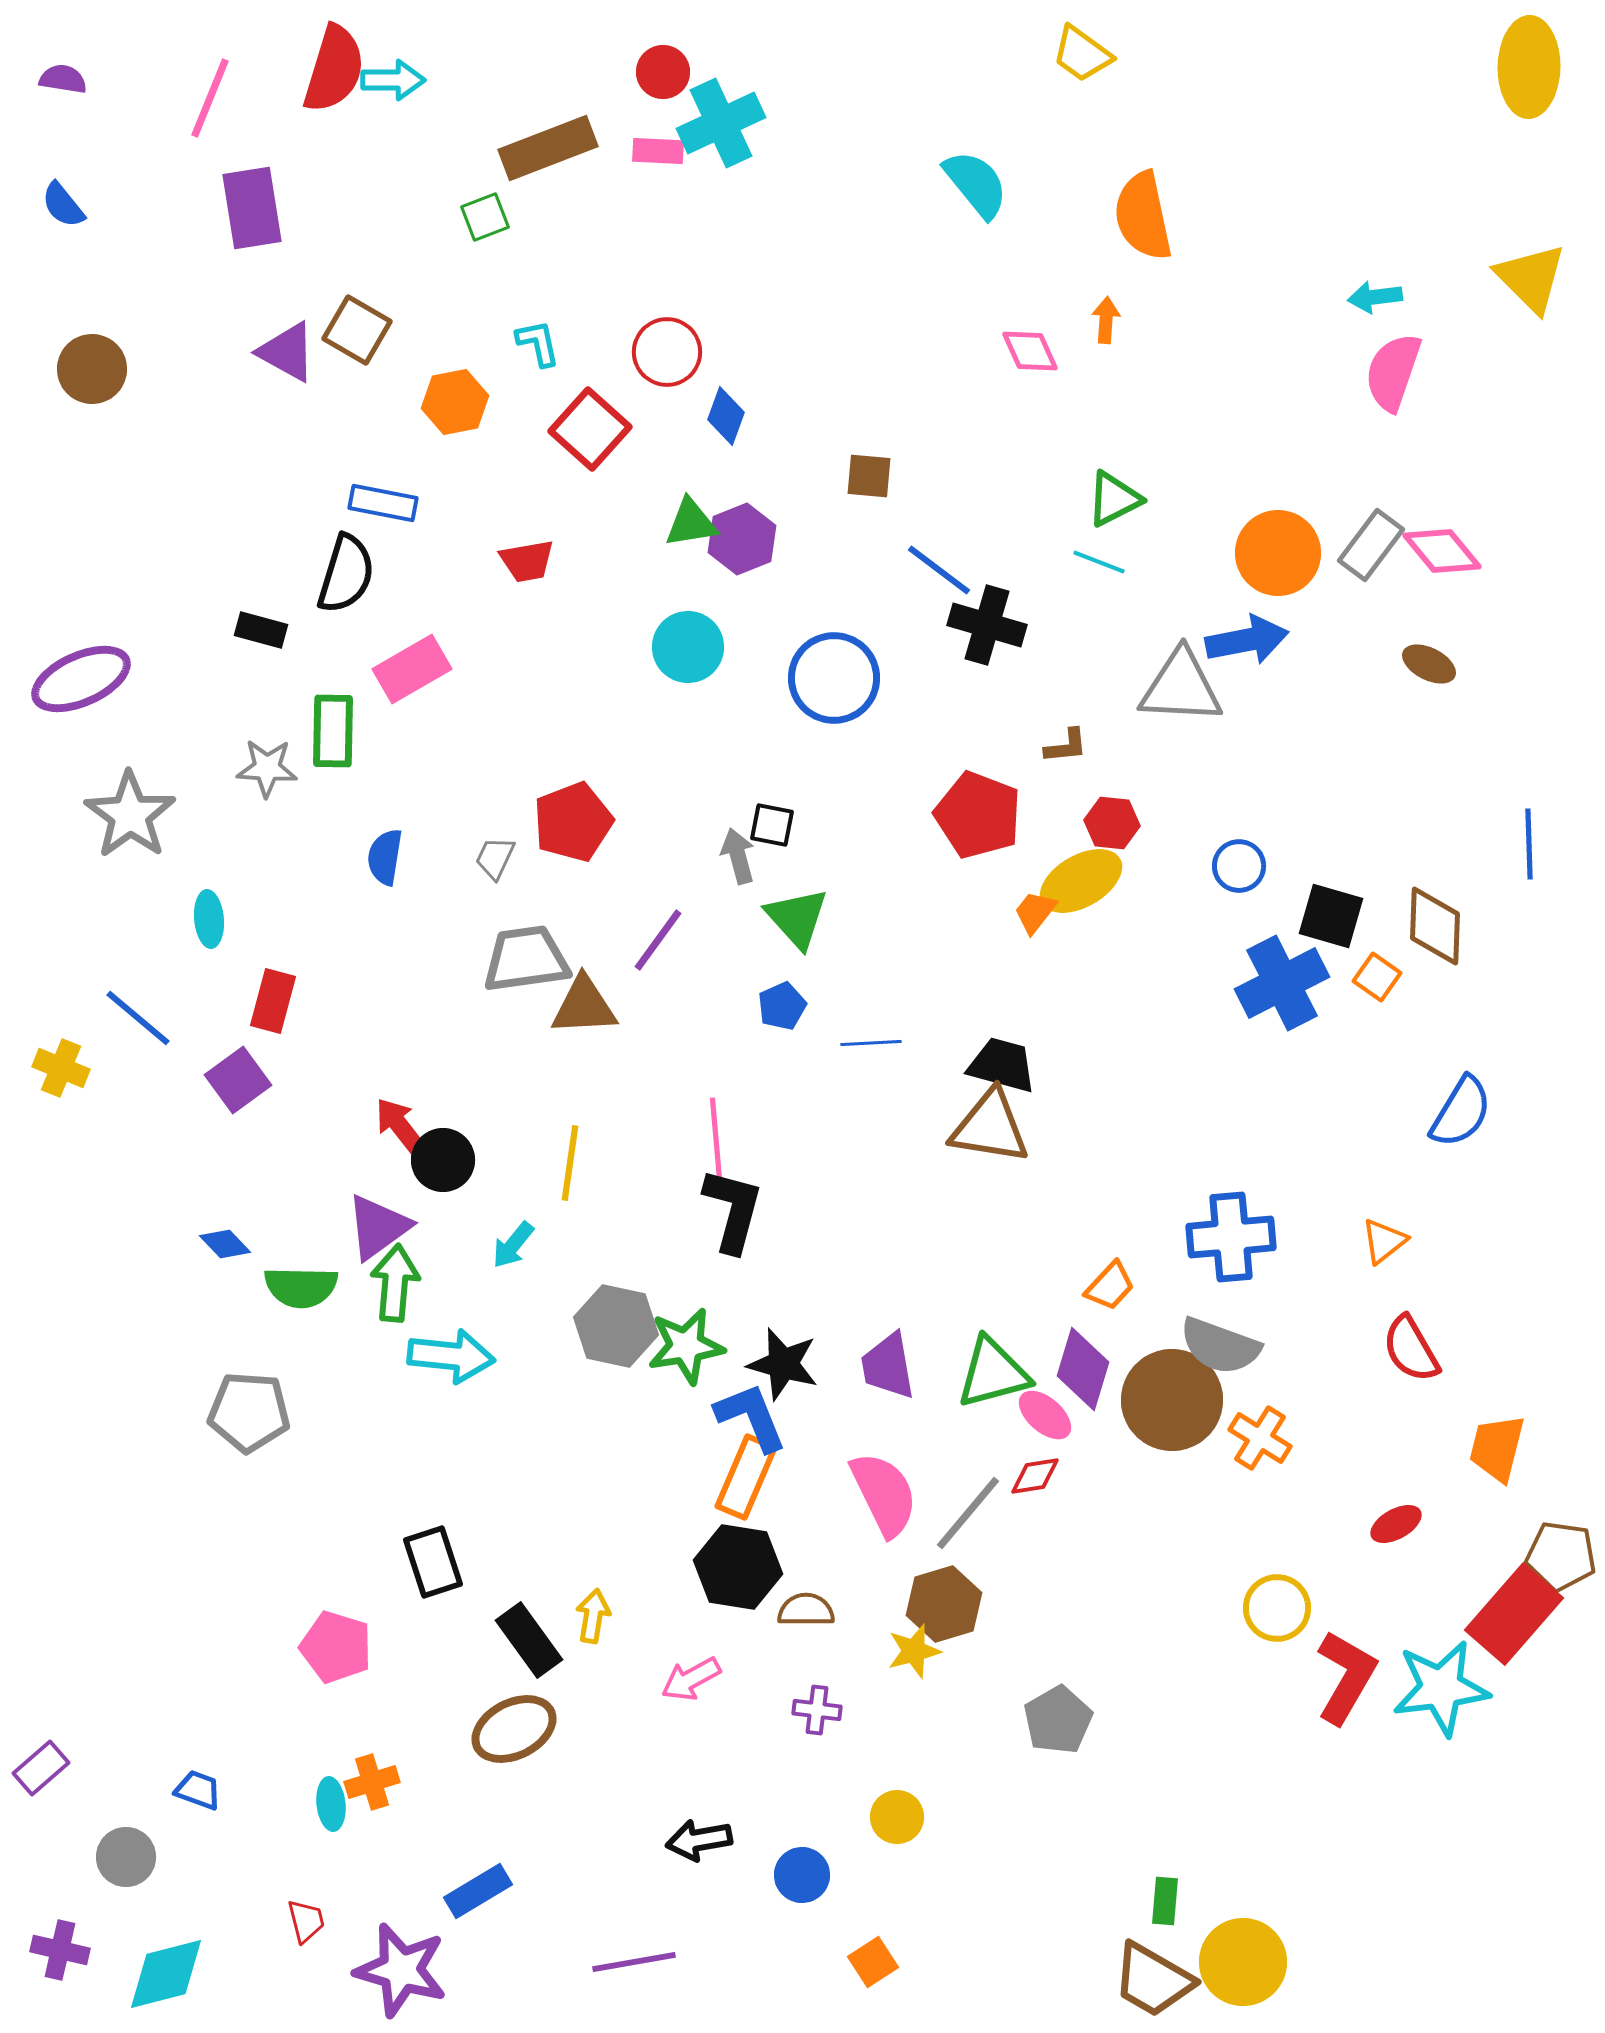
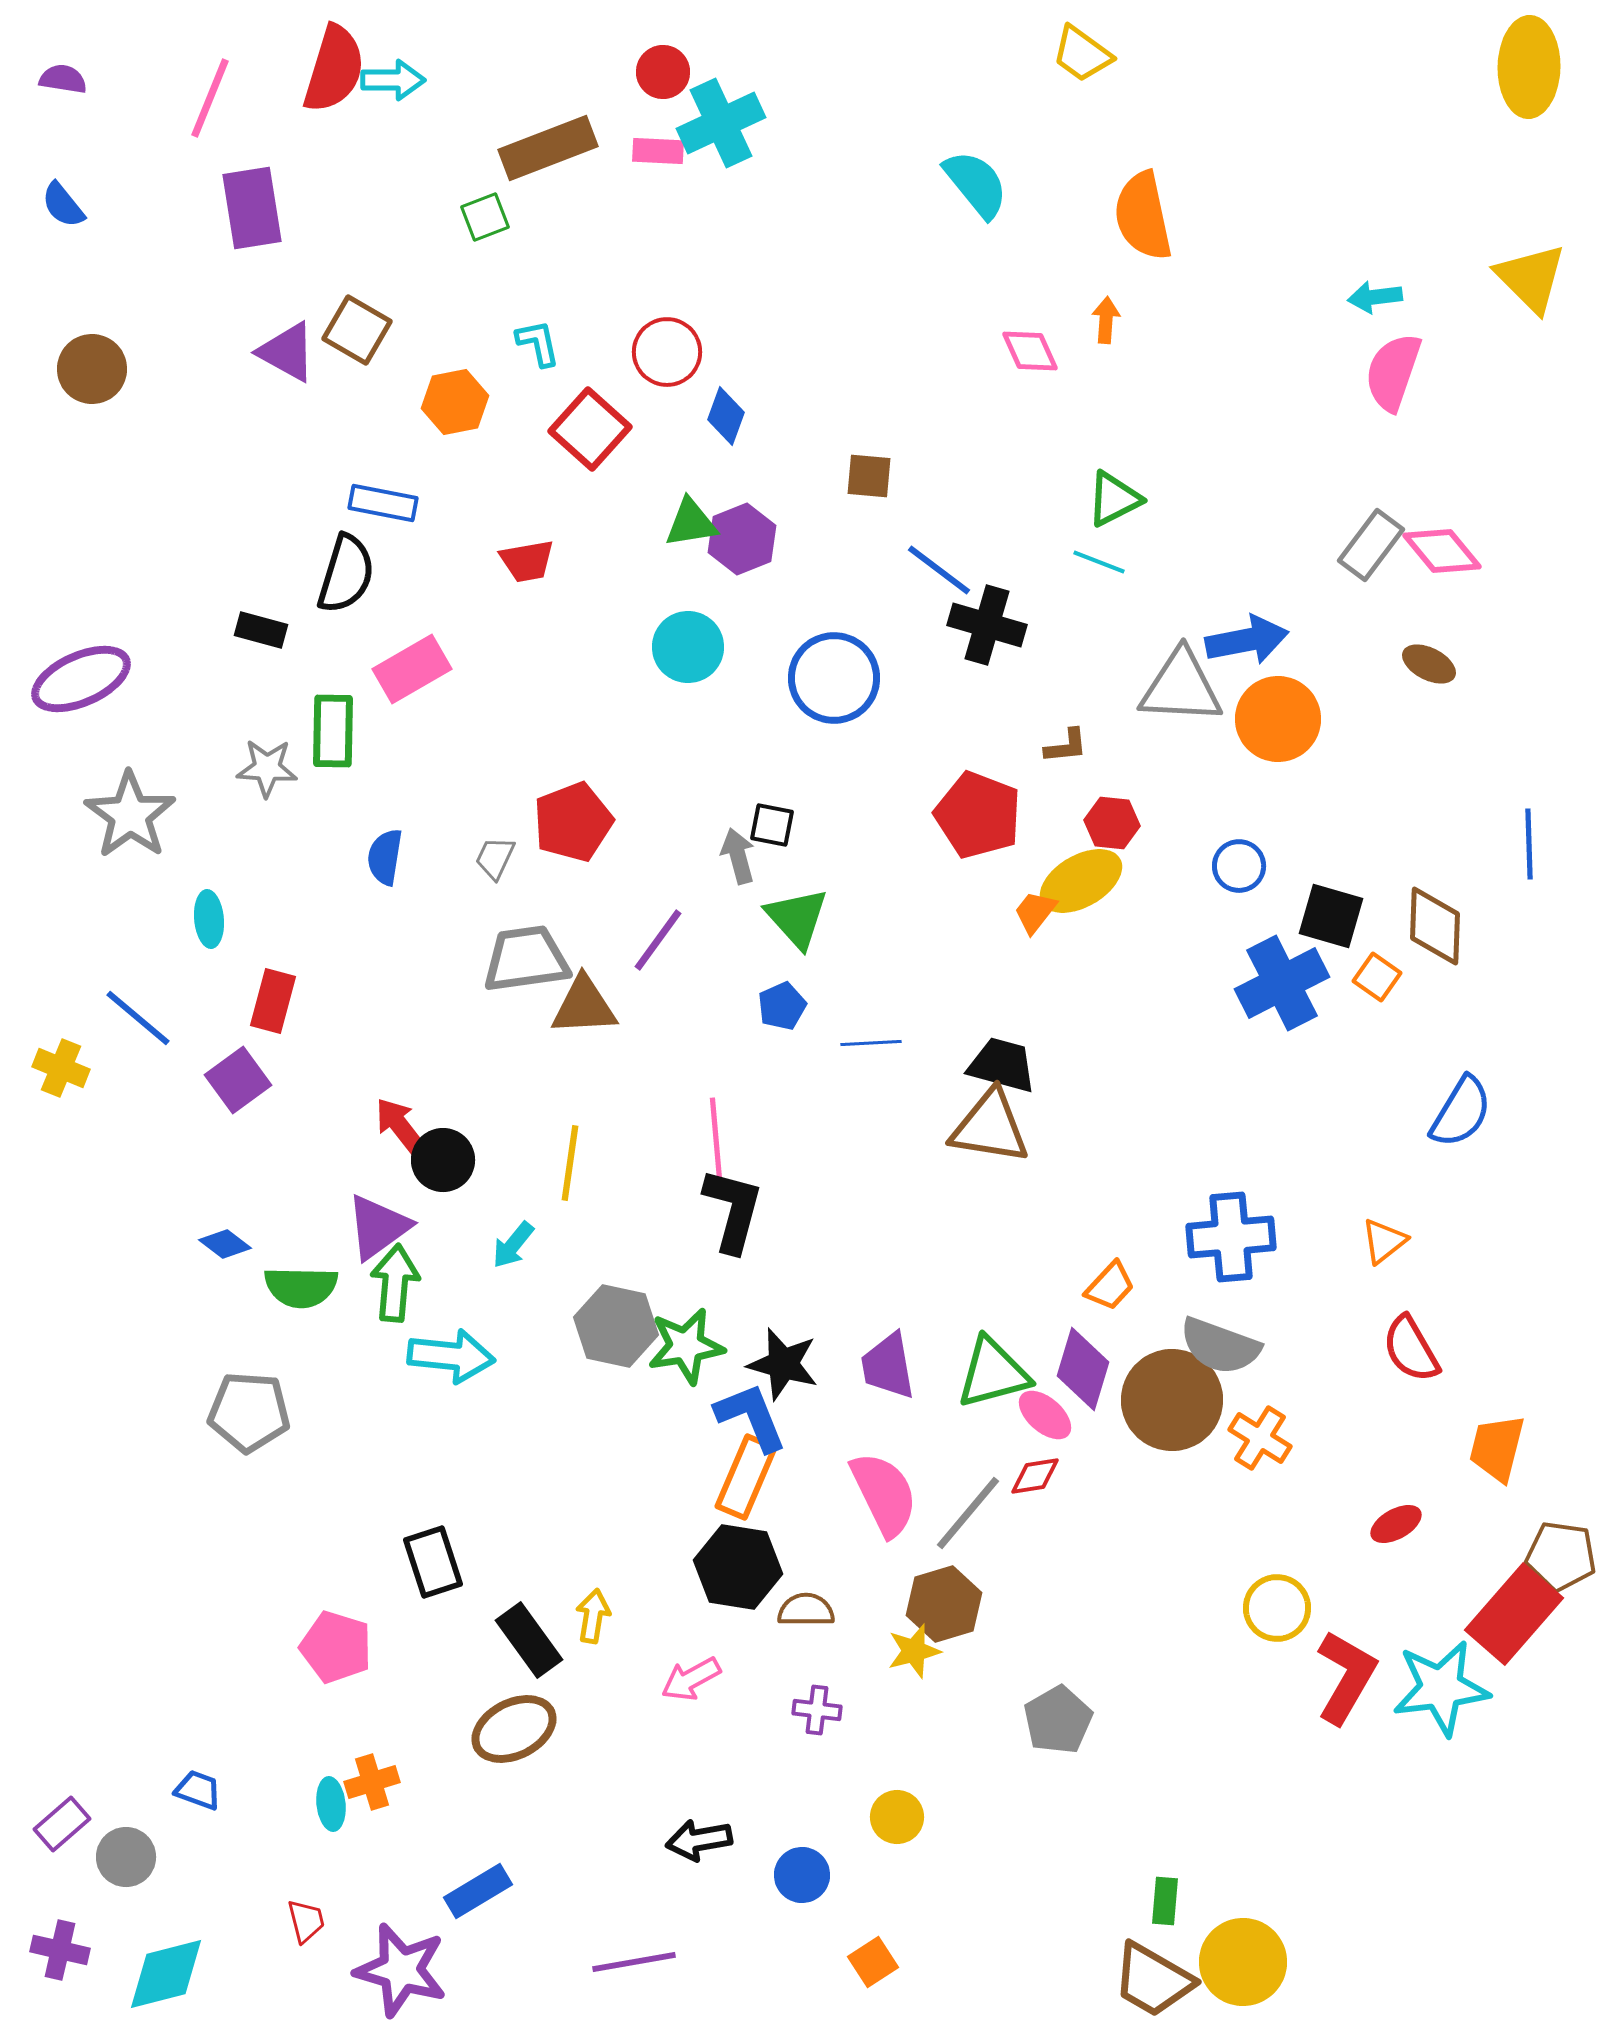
orange circle at (1278, 553): moved 166 px down
blue diamond at (225, 1244): rotated 9 degrees counterclockwise
purple rectangle at (41, 1768): moved 21 px right, 56 px down
